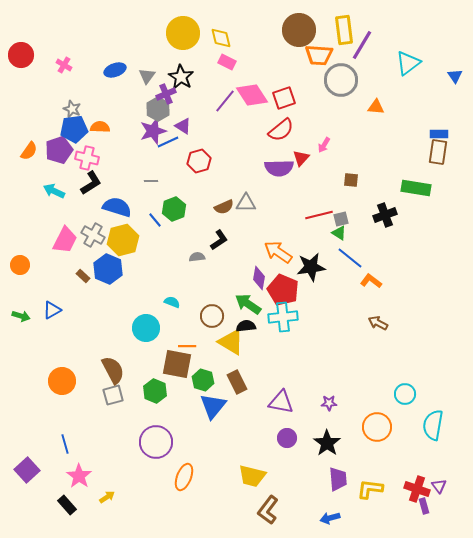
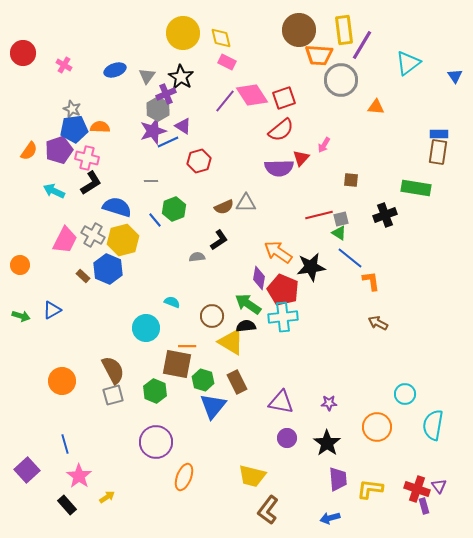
red circle at (21, 55): moved 2 px right, 2 px up
orange L-shape at (371, 281): rotated 45 degrees clockwise
